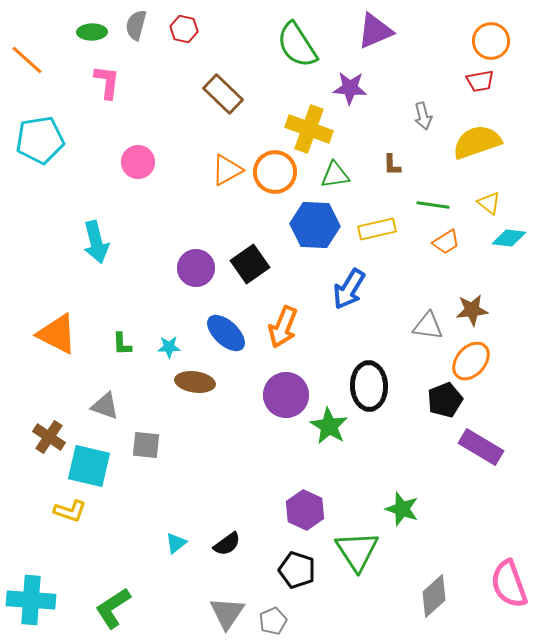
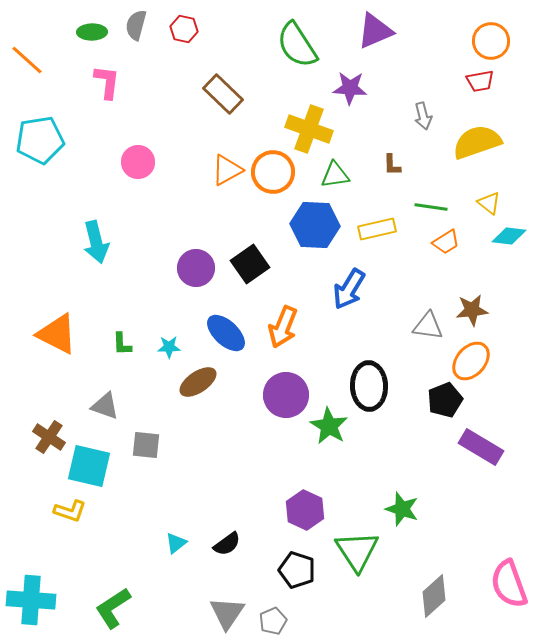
orange circle at (275, 172): moved 2 px left
green line at (433, 205): moved 2 px left, 2 px down
cyan diamond at (509, 238): moved 2 px up
brown ellipse at (195, 382): moved 3 px right; rotated 42 degrees counterclockwise
